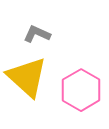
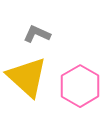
pink hexagon: moved 1 px left, 4 px up
